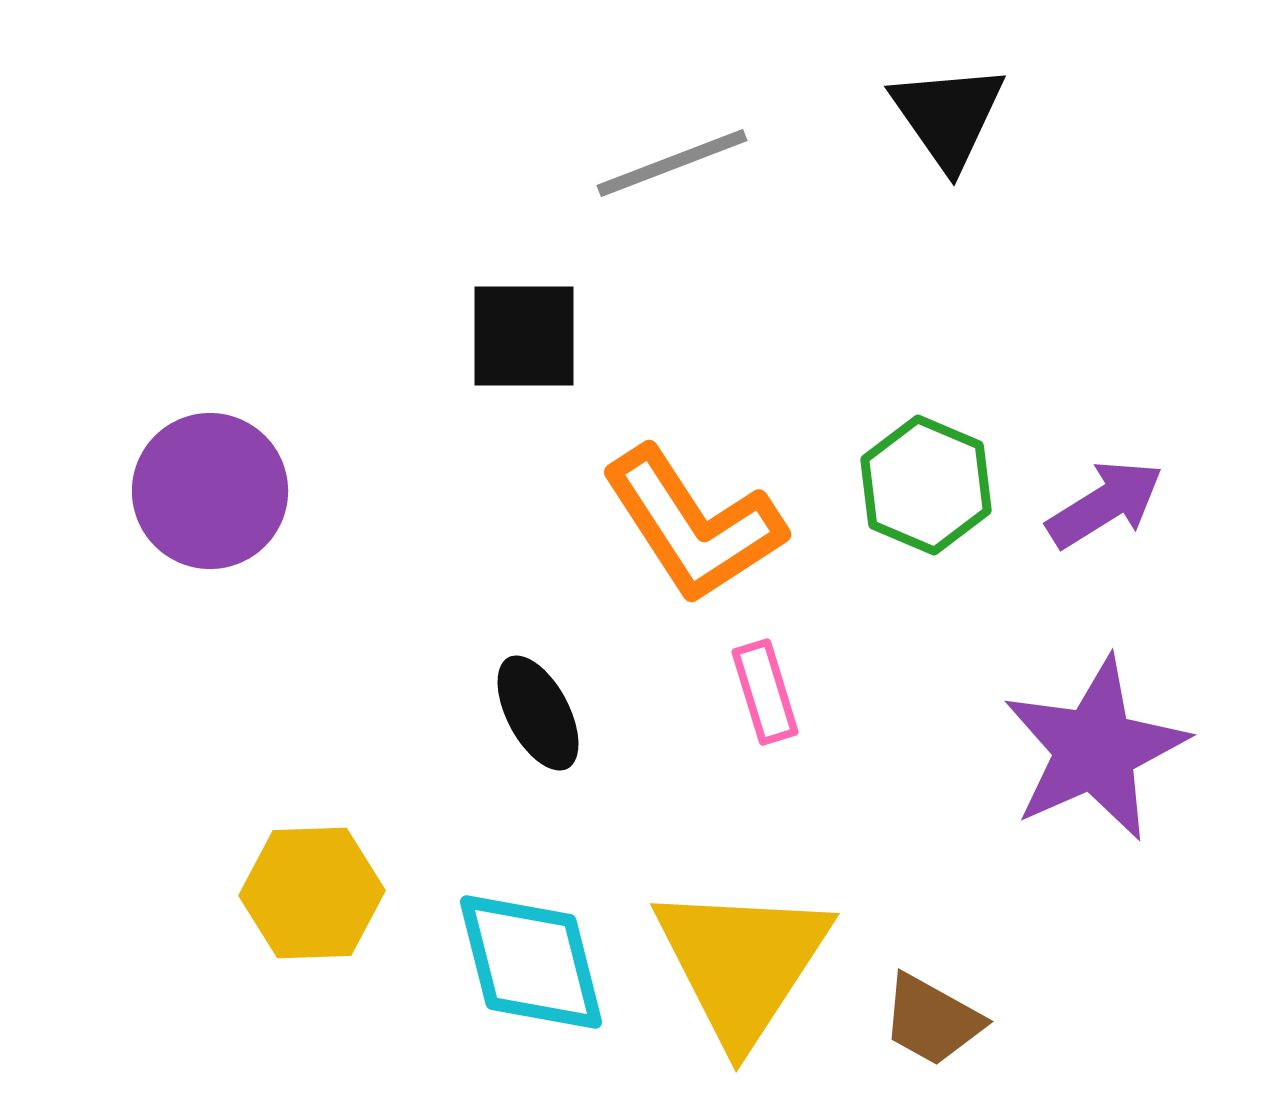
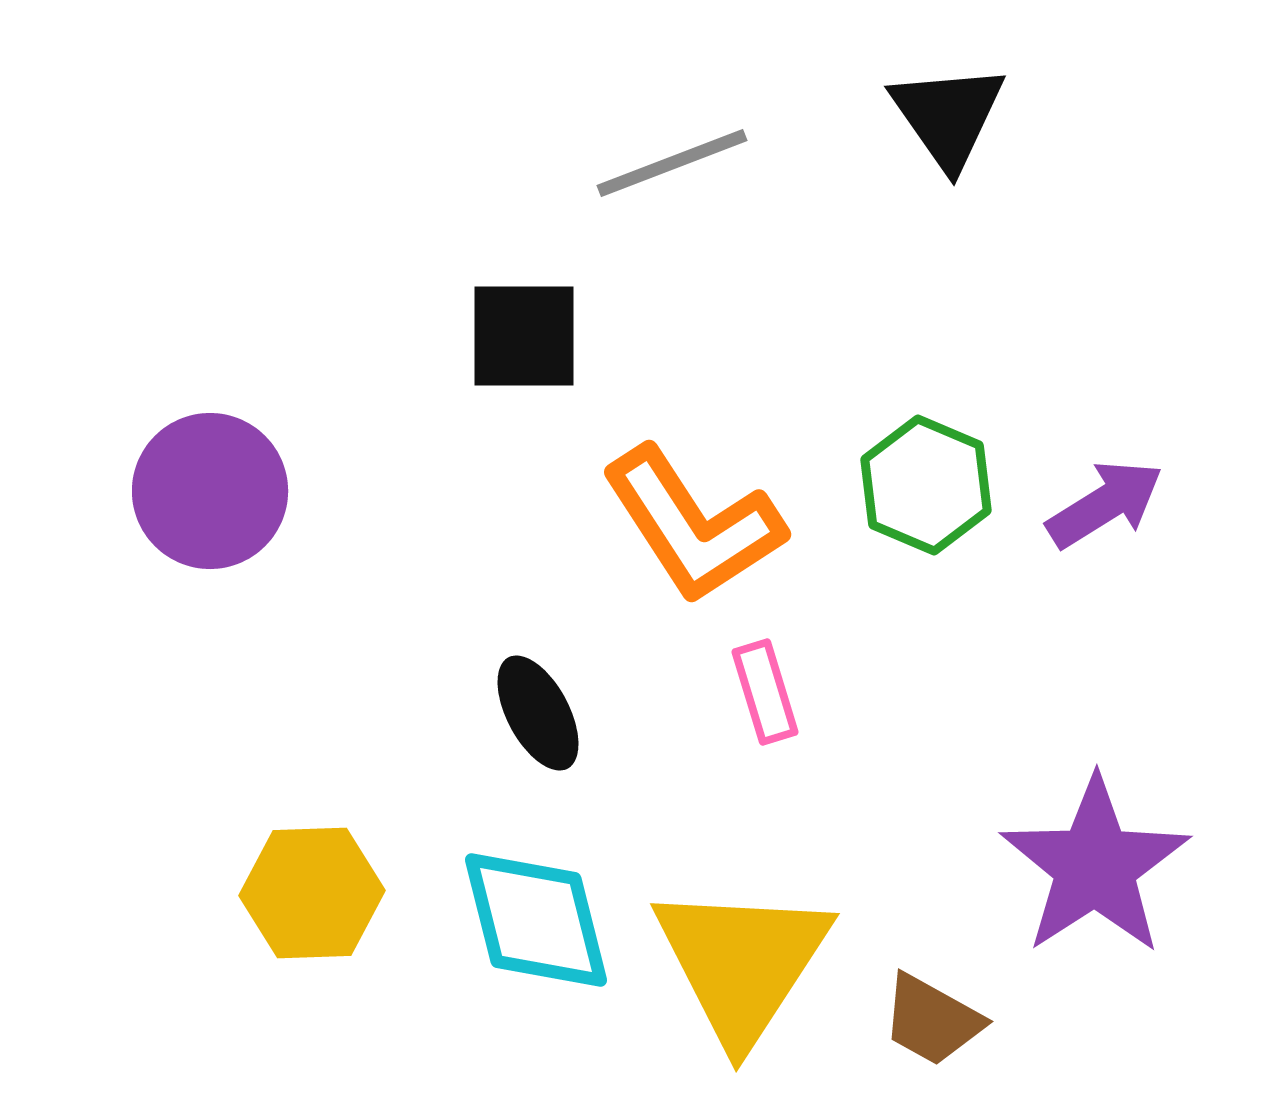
purple star: moved 117 px down; rotated 9 degrees counterclockwise
cyan diamond: moved 5 px right, 42 px up
